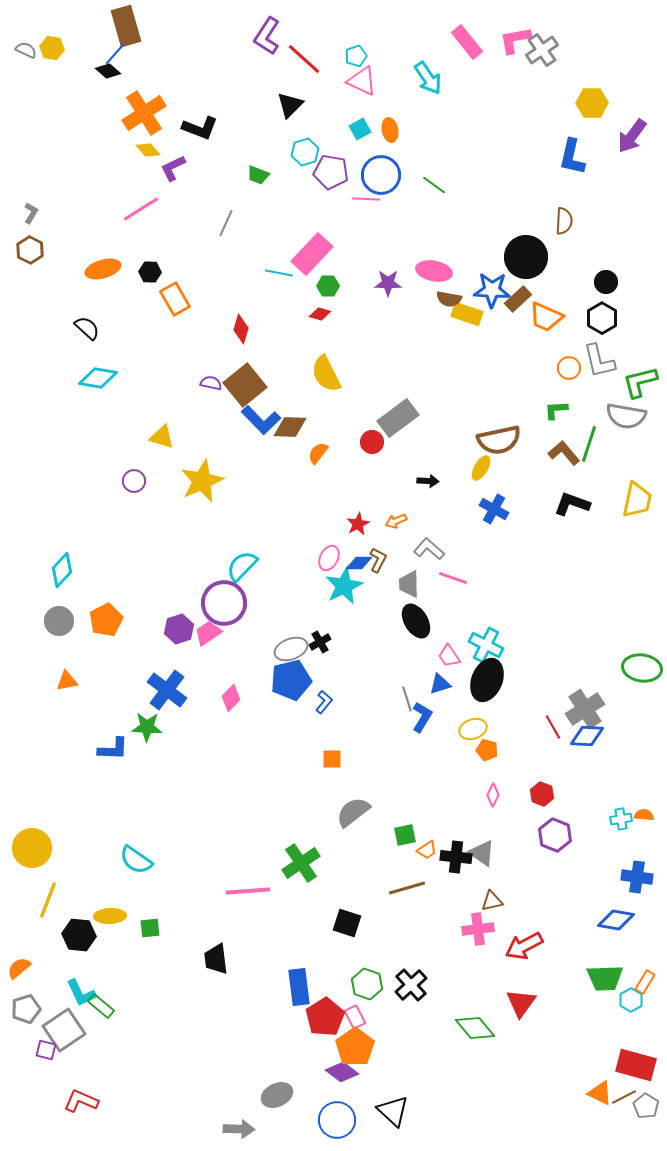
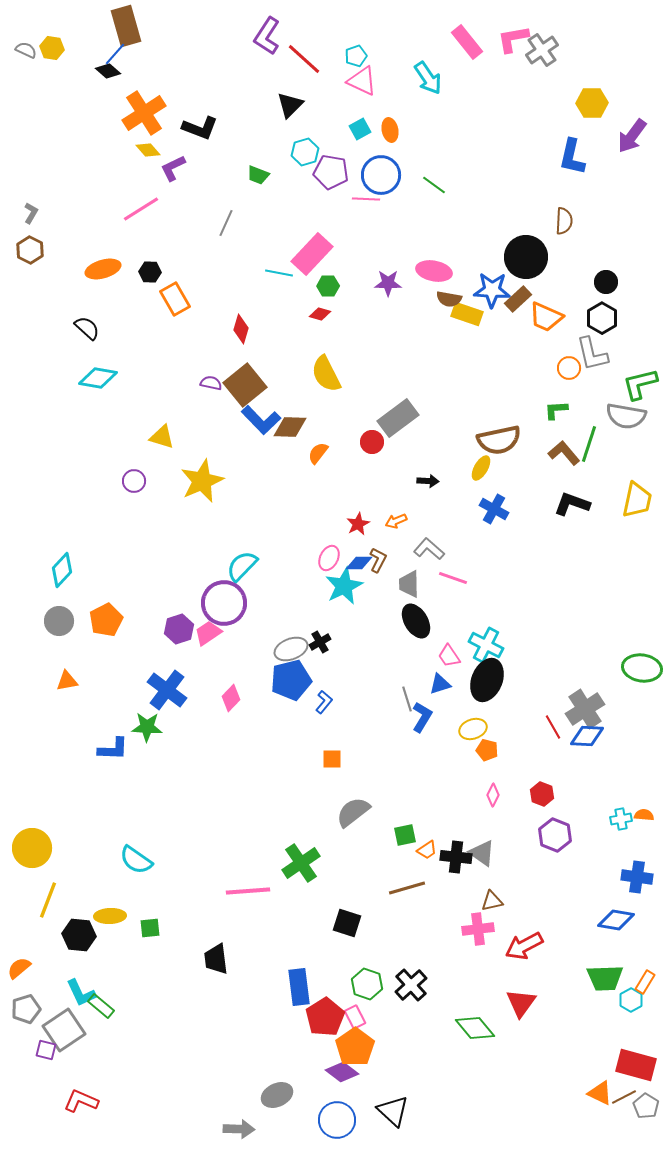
pink L-shape at (515, 40): moved 2 px left, 1 px up
gray L-shape at (599, 361): moved 7 px left, 7 px up
green L-shape at (640, 382): moved 2 px down
